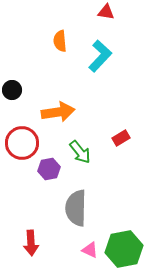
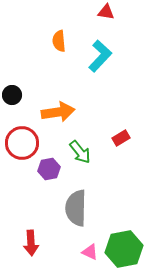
orange semicircle: moved 1 px left
black circle: moved 5 px down
pink triangle: moved 2 px down
